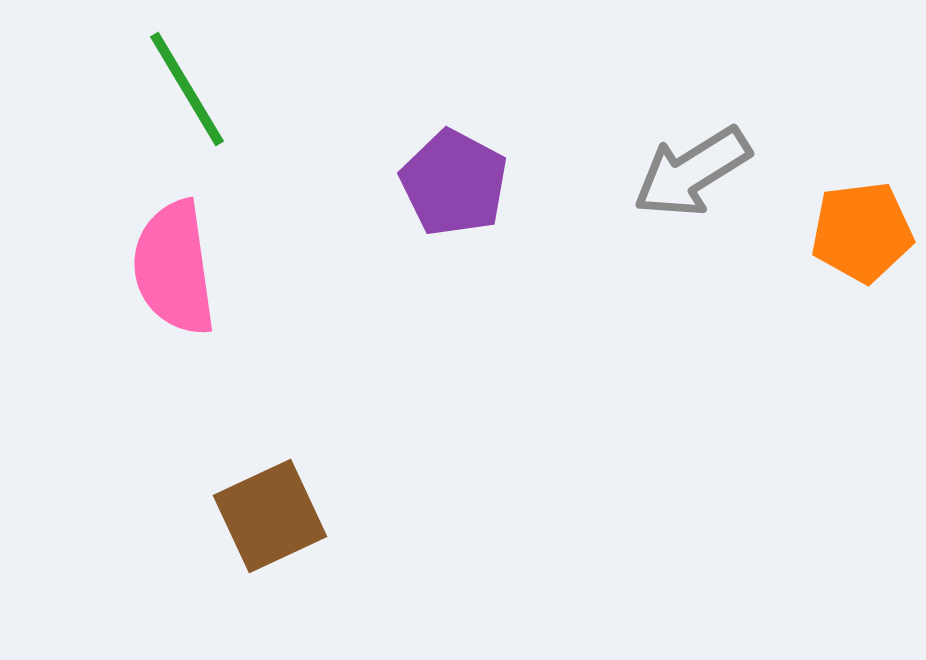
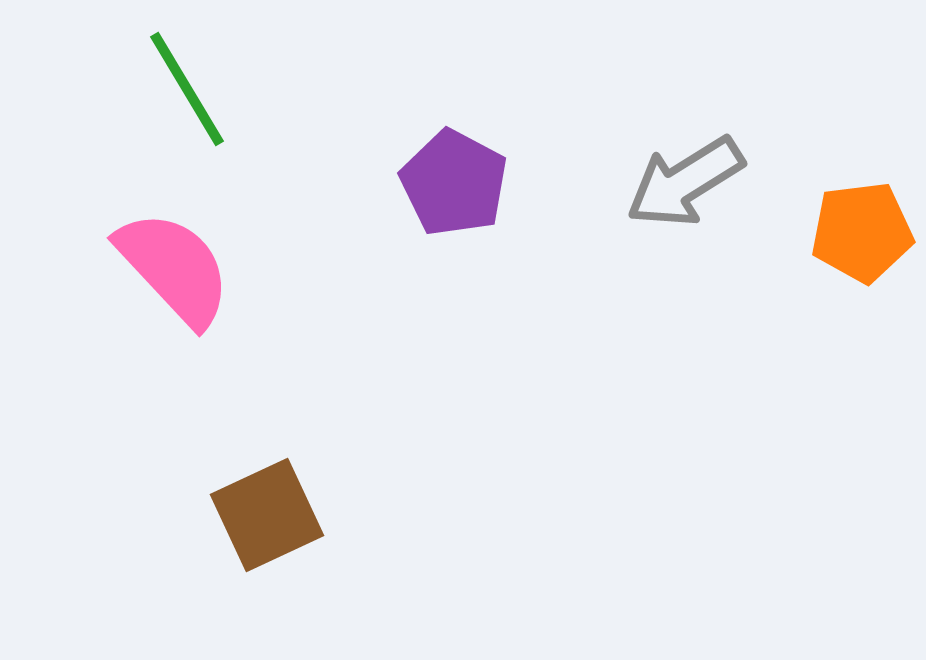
gray arrow: moved 7 px left, 10 px down
pink semicircle: rotated 145 degrees clockwise
brown square: moved 3 px left, 1 px up
